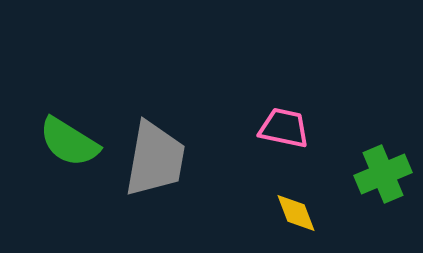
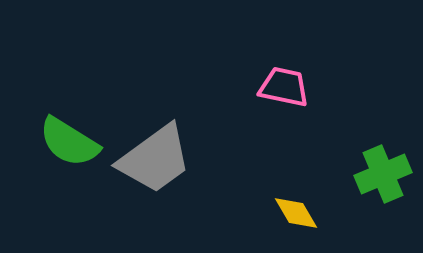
pink trapezoid: moved 41 px up
gray trapezoid: rotated 44 degrees clockwise
yellow diamond: rotated 9 degrees counterclockwise
